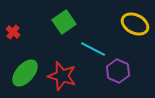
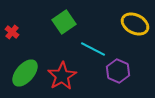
red cross: moved 1 px left
red star: rotated 24 degrees clockwise
